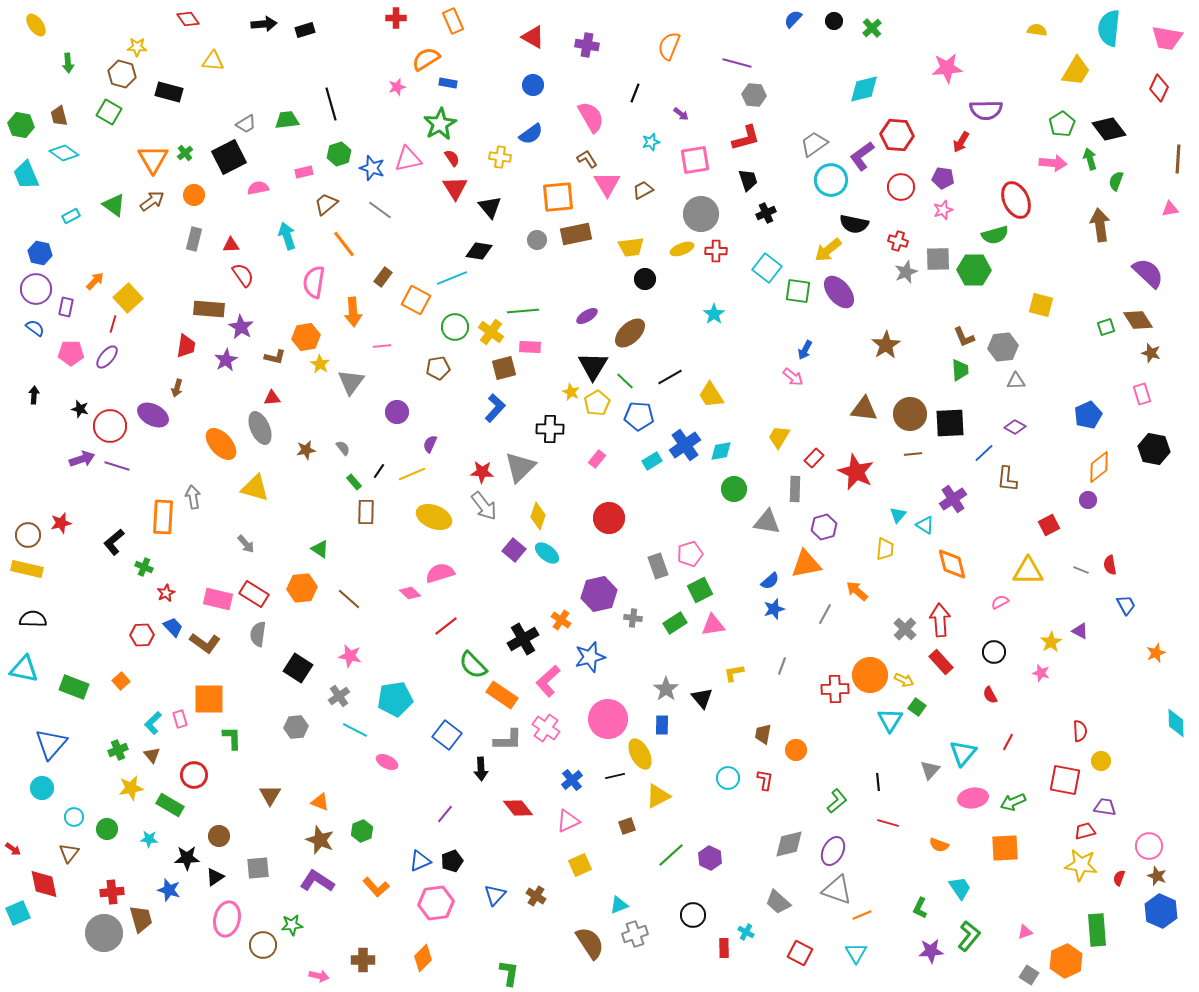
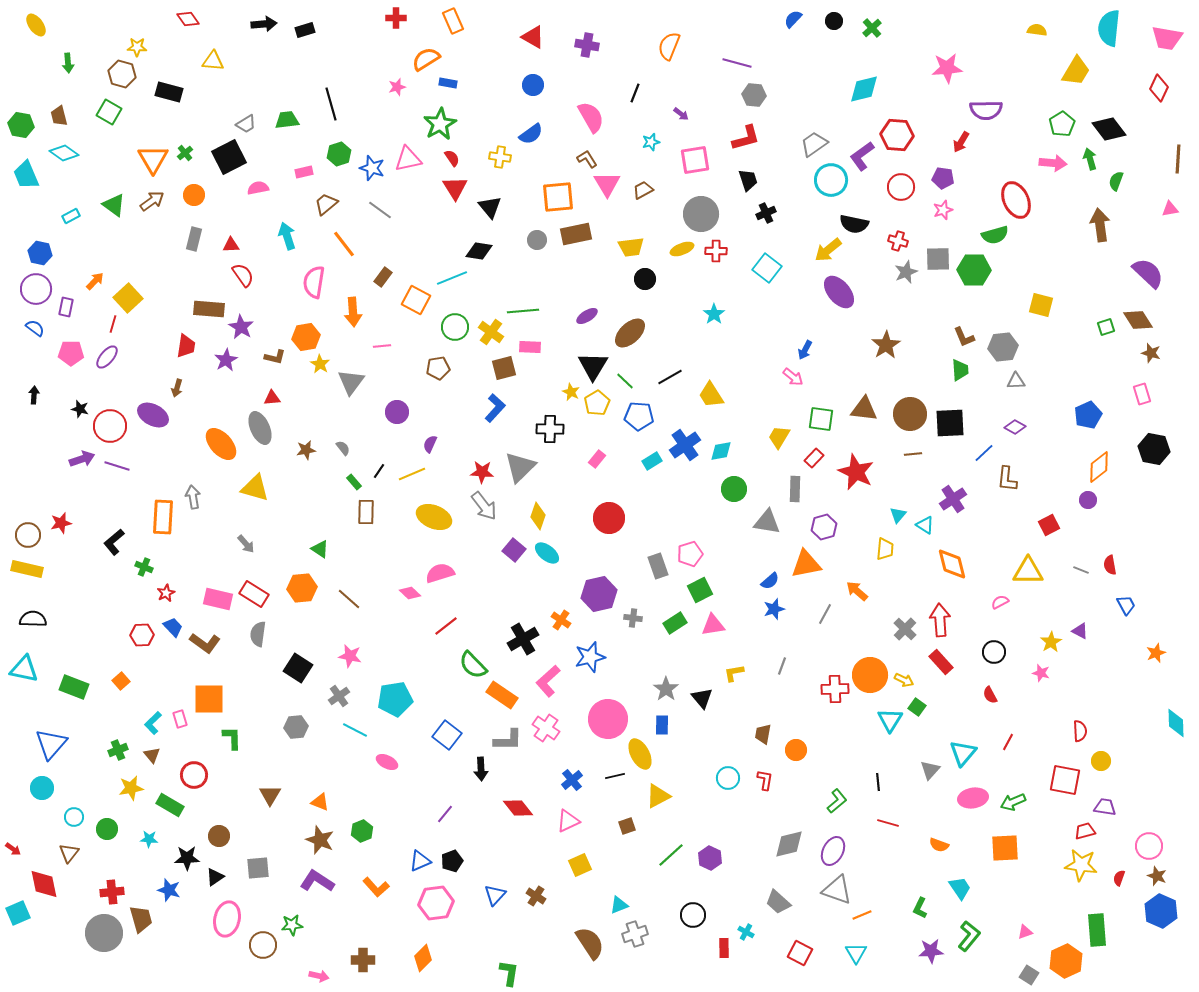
green square at (798, 291): moved 23 px right, 128 px down
